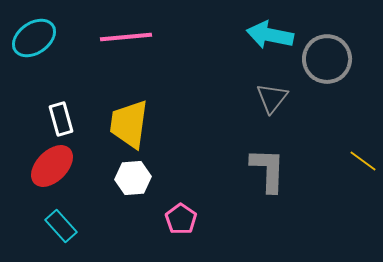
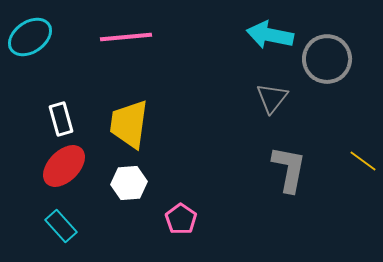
cyan ellipse: moved 4 px left, 1 px up
red ellipse: moved 12 px right
gray L-shape: moved 21 px right, 1 px up; rotated 9 degrees clockwise
white hexagon: moved 4 px left, 5 px down
